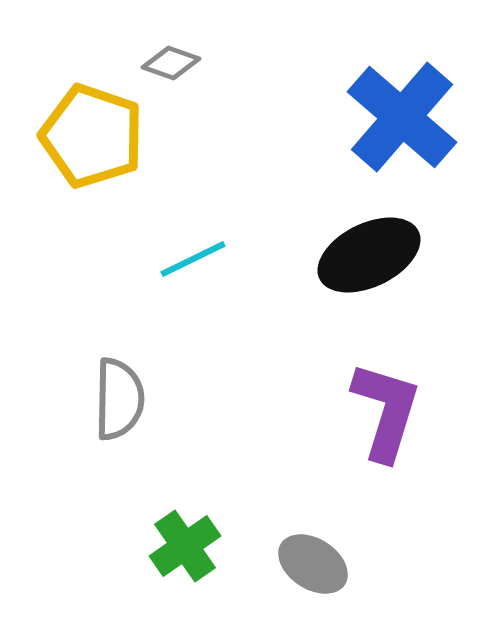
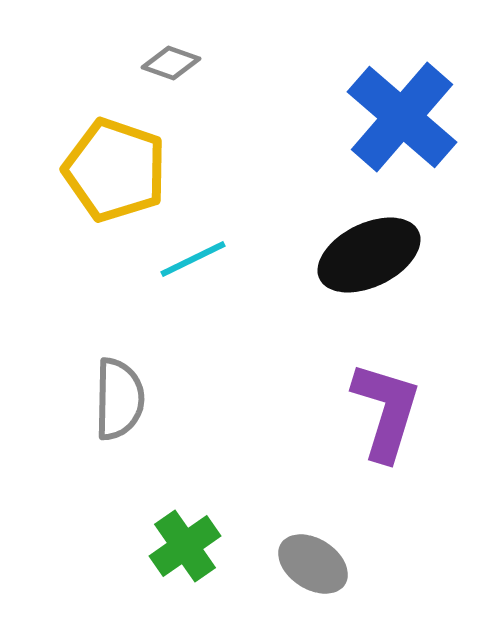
yellow pentagon: moved 23 px right, 34 px down
